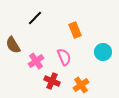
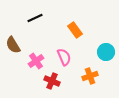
black line: rotated 21 degrees clockwise
orange rectangle: rotated 14 degrees counterclockwise
cyan circle: moved 3 px right
orange cross: moved 9 px right, 9 px up; rotated 14 degrees clockwise
